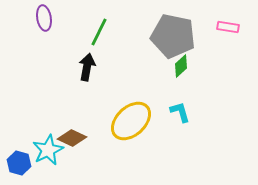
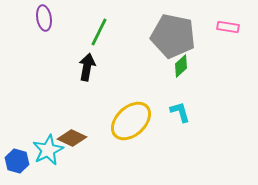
blue hexagon: moved 2 px left, 2 px up
